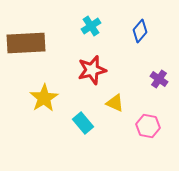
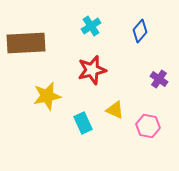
yellow star: moved 3 px right, 2 px up; rotated 20 degrees clockwise
yellow triangle: moved 7 px down
cyan rectangle: rotated 15 degrees clockwise
